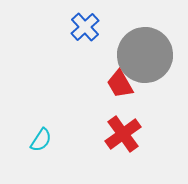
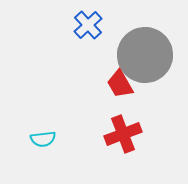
blue cross: moved 3 px right, 2 px up
red cross: rotated 15 degrees clockwise
cyan semicircle: moved 2 px right, 1 px up; rotated 50 degrees clockwise
